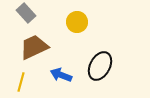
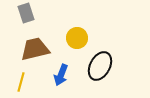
gray rectangle: rotated 24 degrees clockwise
yellow circle: moved 16 px down
brown trapezoid: moved 1 px right, 2 px down; rotated 12 degrees clockwise
blue arrow: rotated 90 degrees counterclockwise
